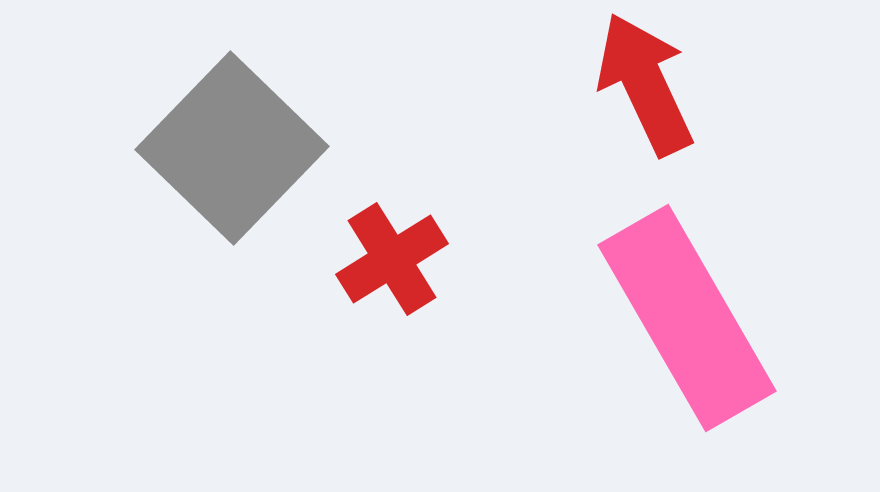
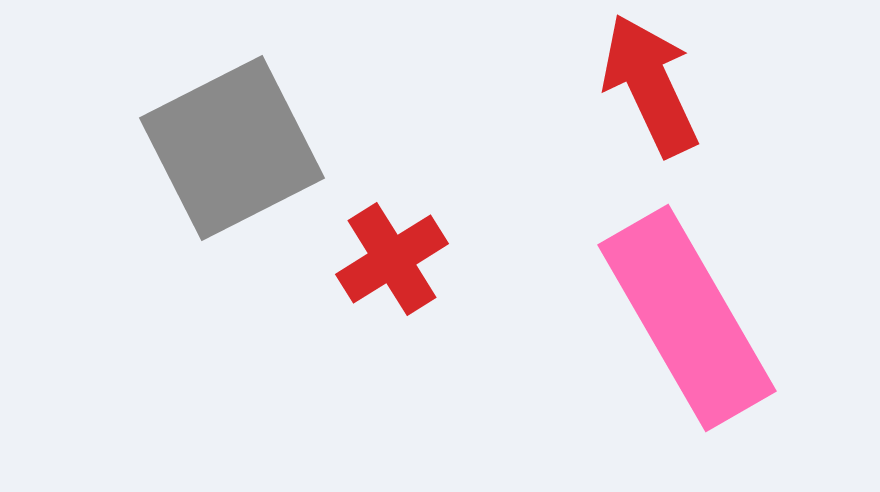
red arrow: moved 5 px right, 1 px down
gray square: rotated 19 degrees clockwise
